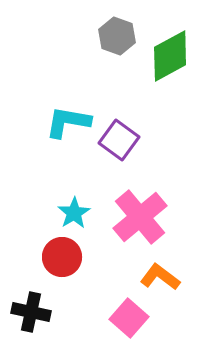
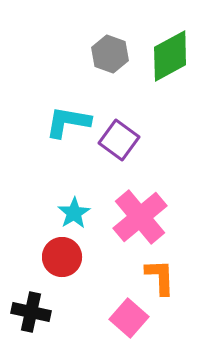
gray hexagon: moved 7 px left, 18 px down
orange L-shape: rotated 51 degrees clockwise
